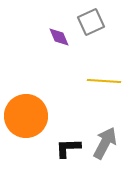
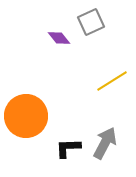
purple diamond: moved 1 px down; rotated 15 degrees counterclockwise
yellow line: moved 8 px right; rotated 36 degrees counterclockwise
